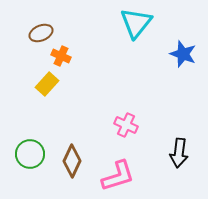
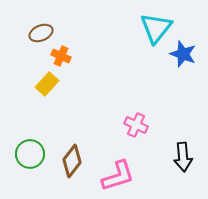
cyan triangle: moved 20 px right, 5 px down
pink cross: moved 10 px right
black arrow: moved 4 px right, 4 px down; rotated 12 degrees counterclockwise
brown diamond: rotated 12 degrees clockwise
